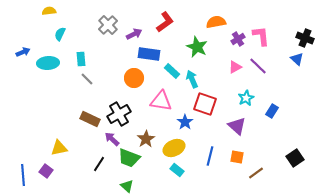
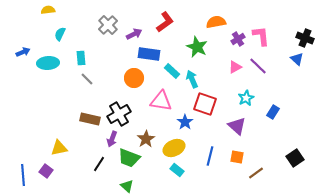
yellow semicircle at (49, 11): moved 1 px left, 1 px up
cyan rectangle at (81, 59): moved 1 px up
blue rectangle at (272, 111): moved 1 px right, 1 px down
brown rectangle at (90, 119): rotated 12 degrees counterclockwise
purple arrow at (112, 139): rotated 112 degrees counterclockwise
